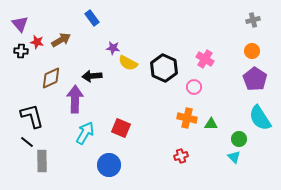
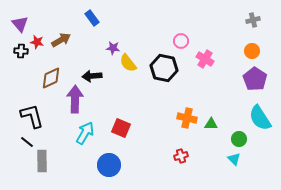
yellow semicircle: rotated 24 degrees clockwise
black hexagon: rotated 12 degrees counterclockwise
pink circle: moved 13 px left, 46 px up
cyan triangle: moved 2 px down
